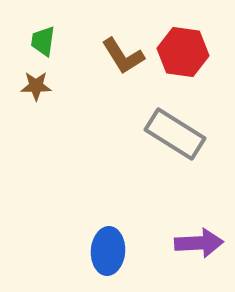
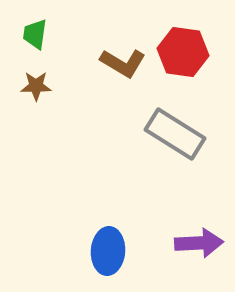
green trapezoid: moved 8 px left, 7 px up
brown L-shape: moved 7 px down; rotated 27 degrees counterclockwise
